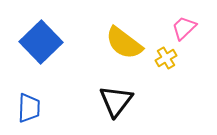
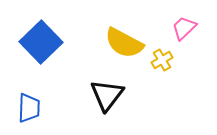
yellow semicircle: rotated 9 degrees counterclockwise
yellow cross: moved 4 px left, 2 px down
black triangle: moved 9 px left, 6 px up
